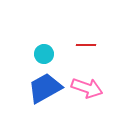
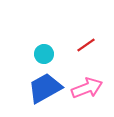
red line: rotated 36 degrees counterclockwise
pink arrow: rotated 40 degrees counterclockwise
